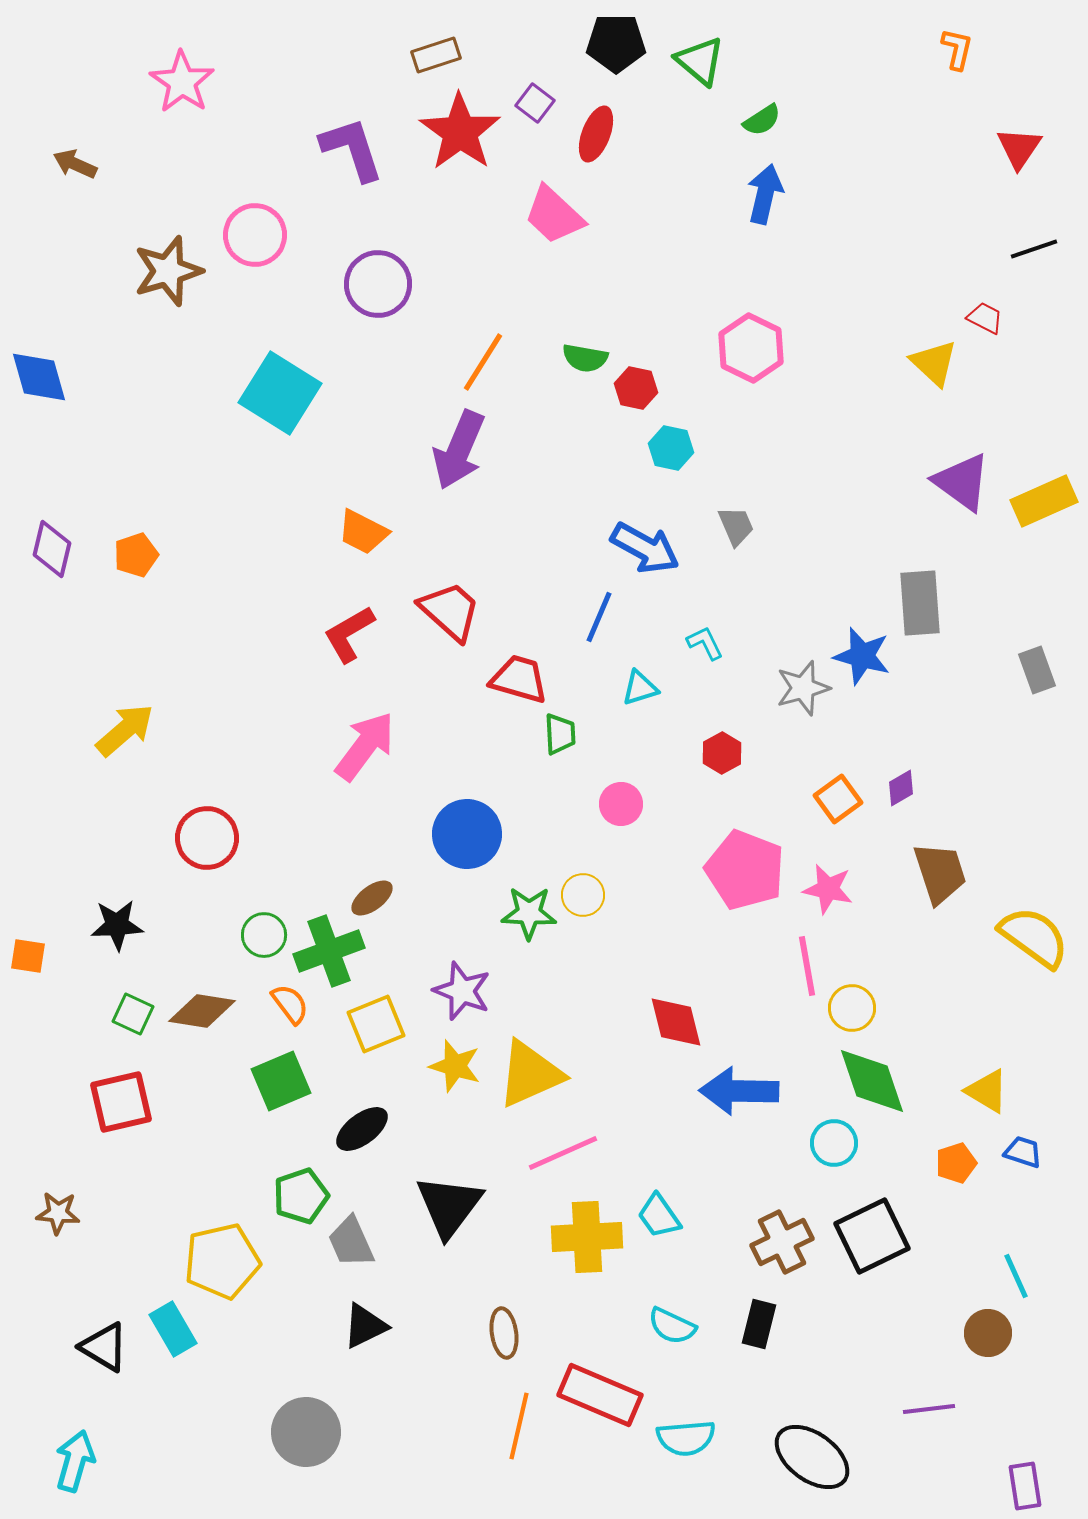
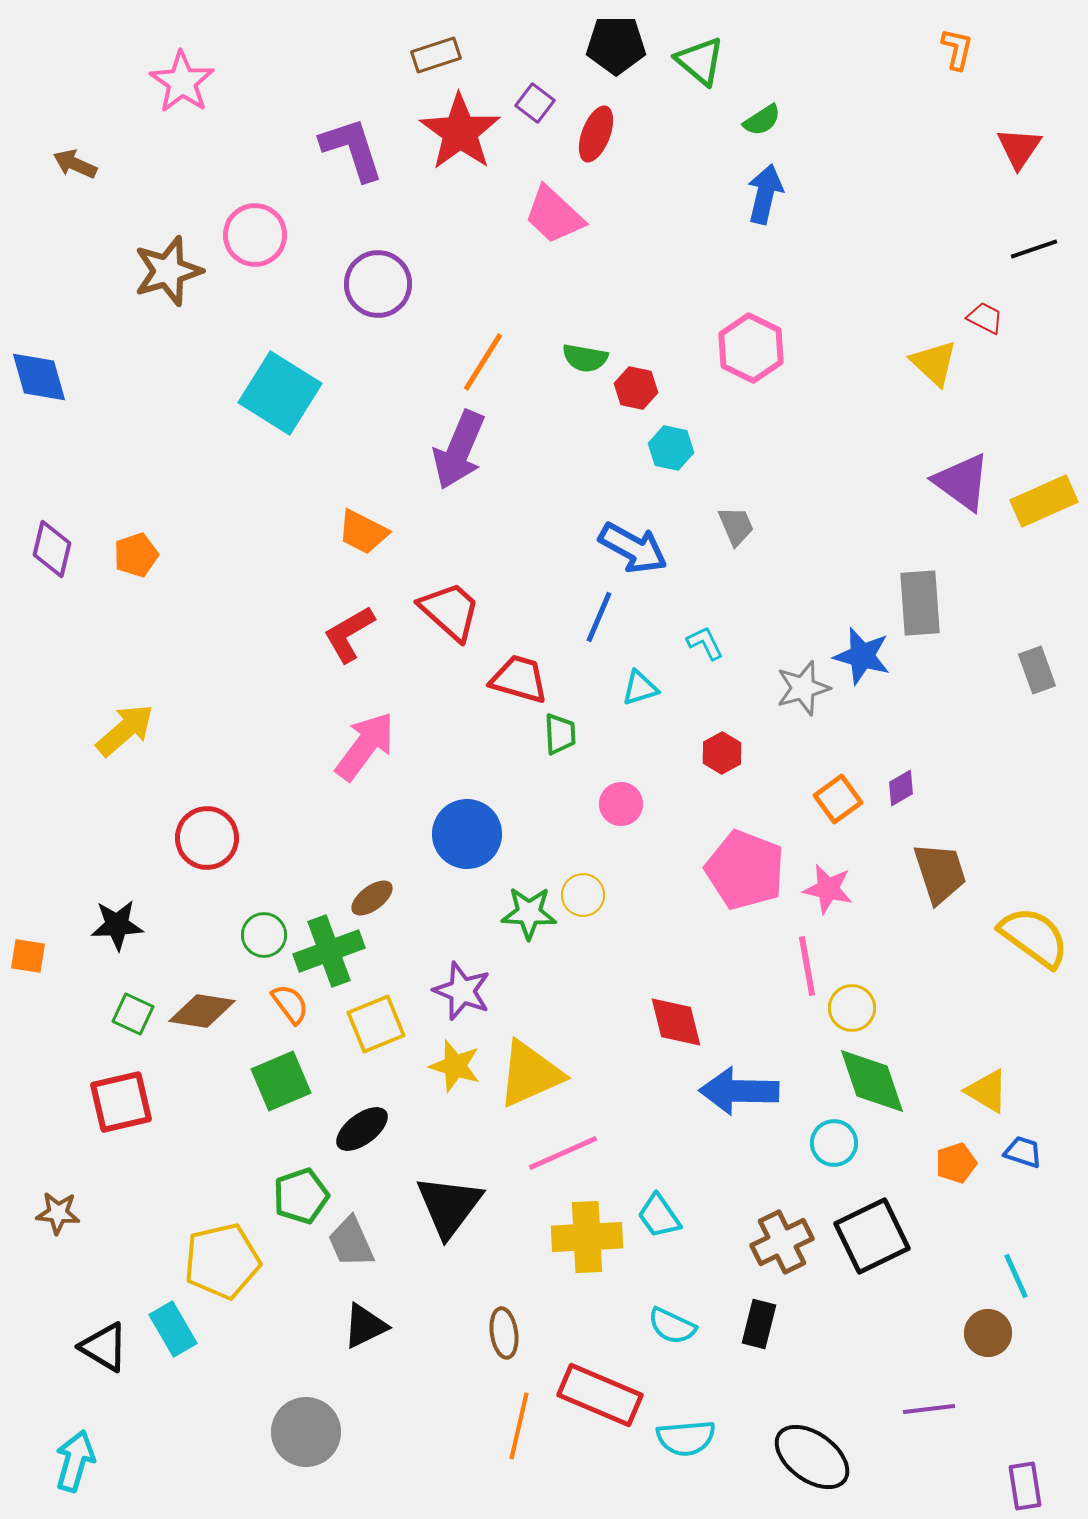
black pentagon at (616, 43): moved 2 px down
blue arrow at (645, 548): moved 12 px left
